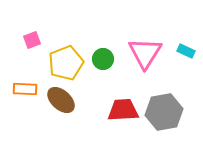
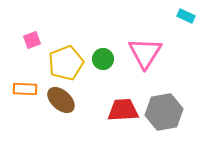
cyan rectangle: moved 35 px up
